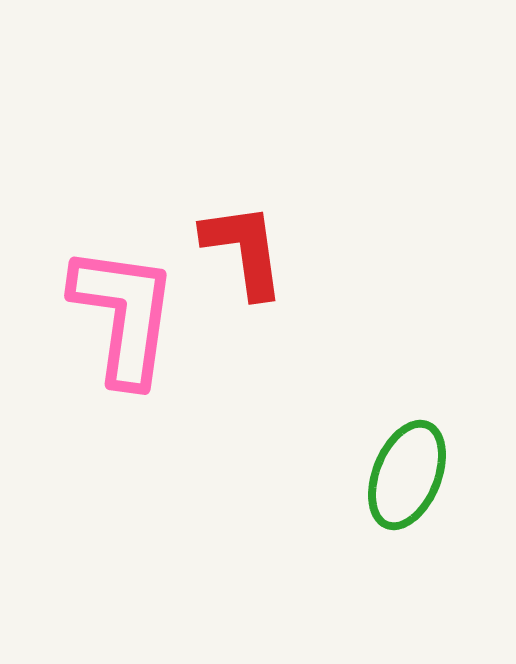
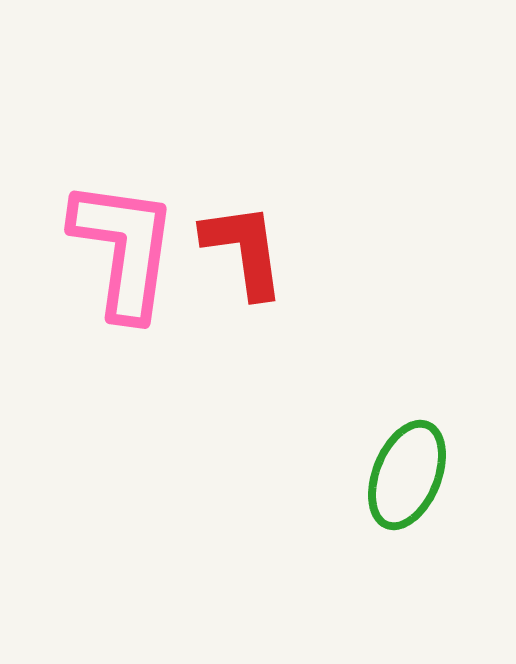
pink L-shape: moved 66 px up
